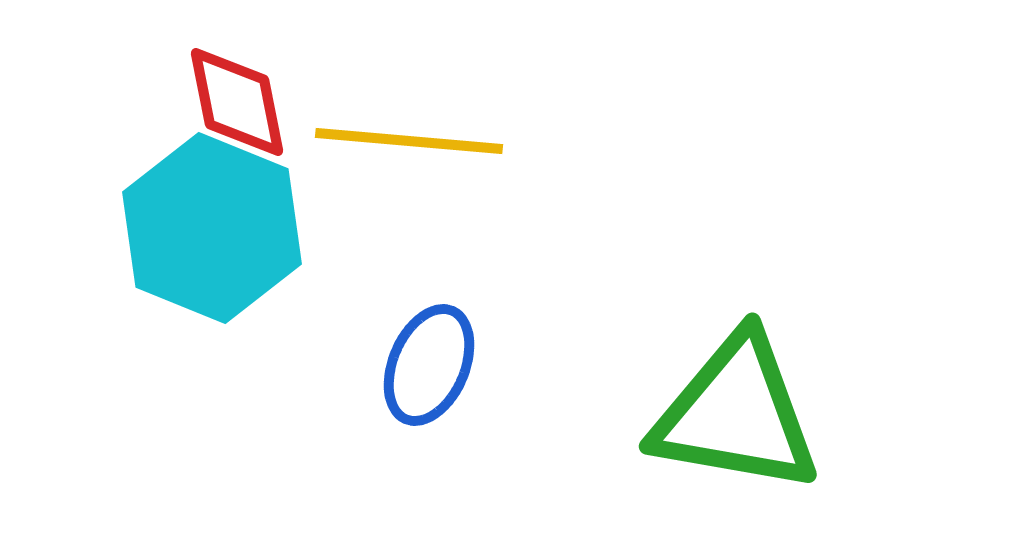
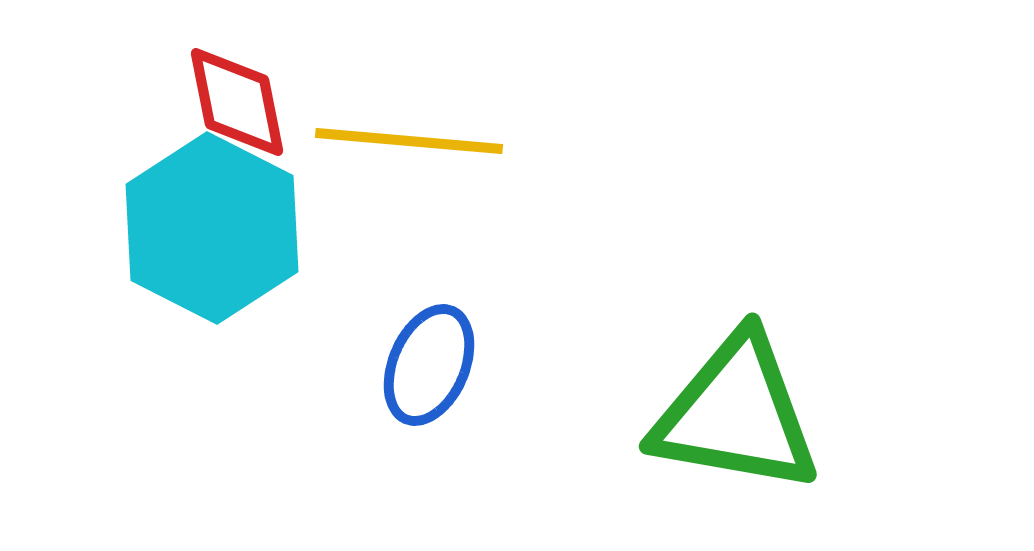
cyan hexagon: rotated 5 degrees clockwise
